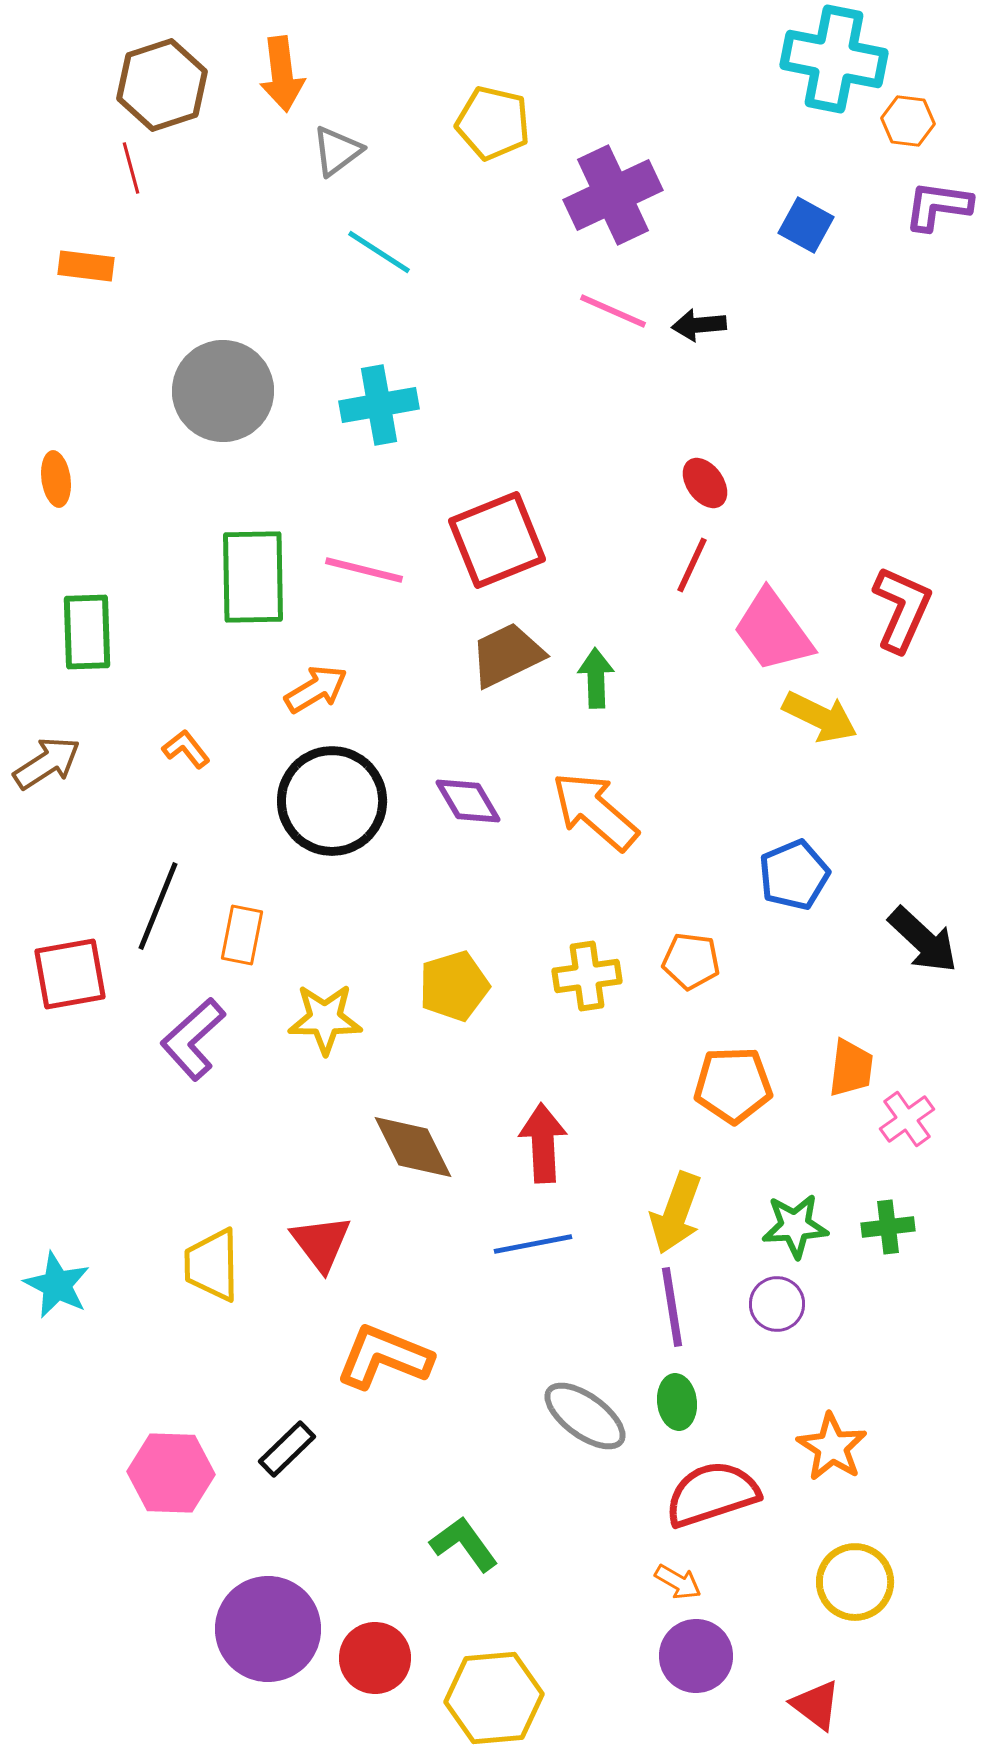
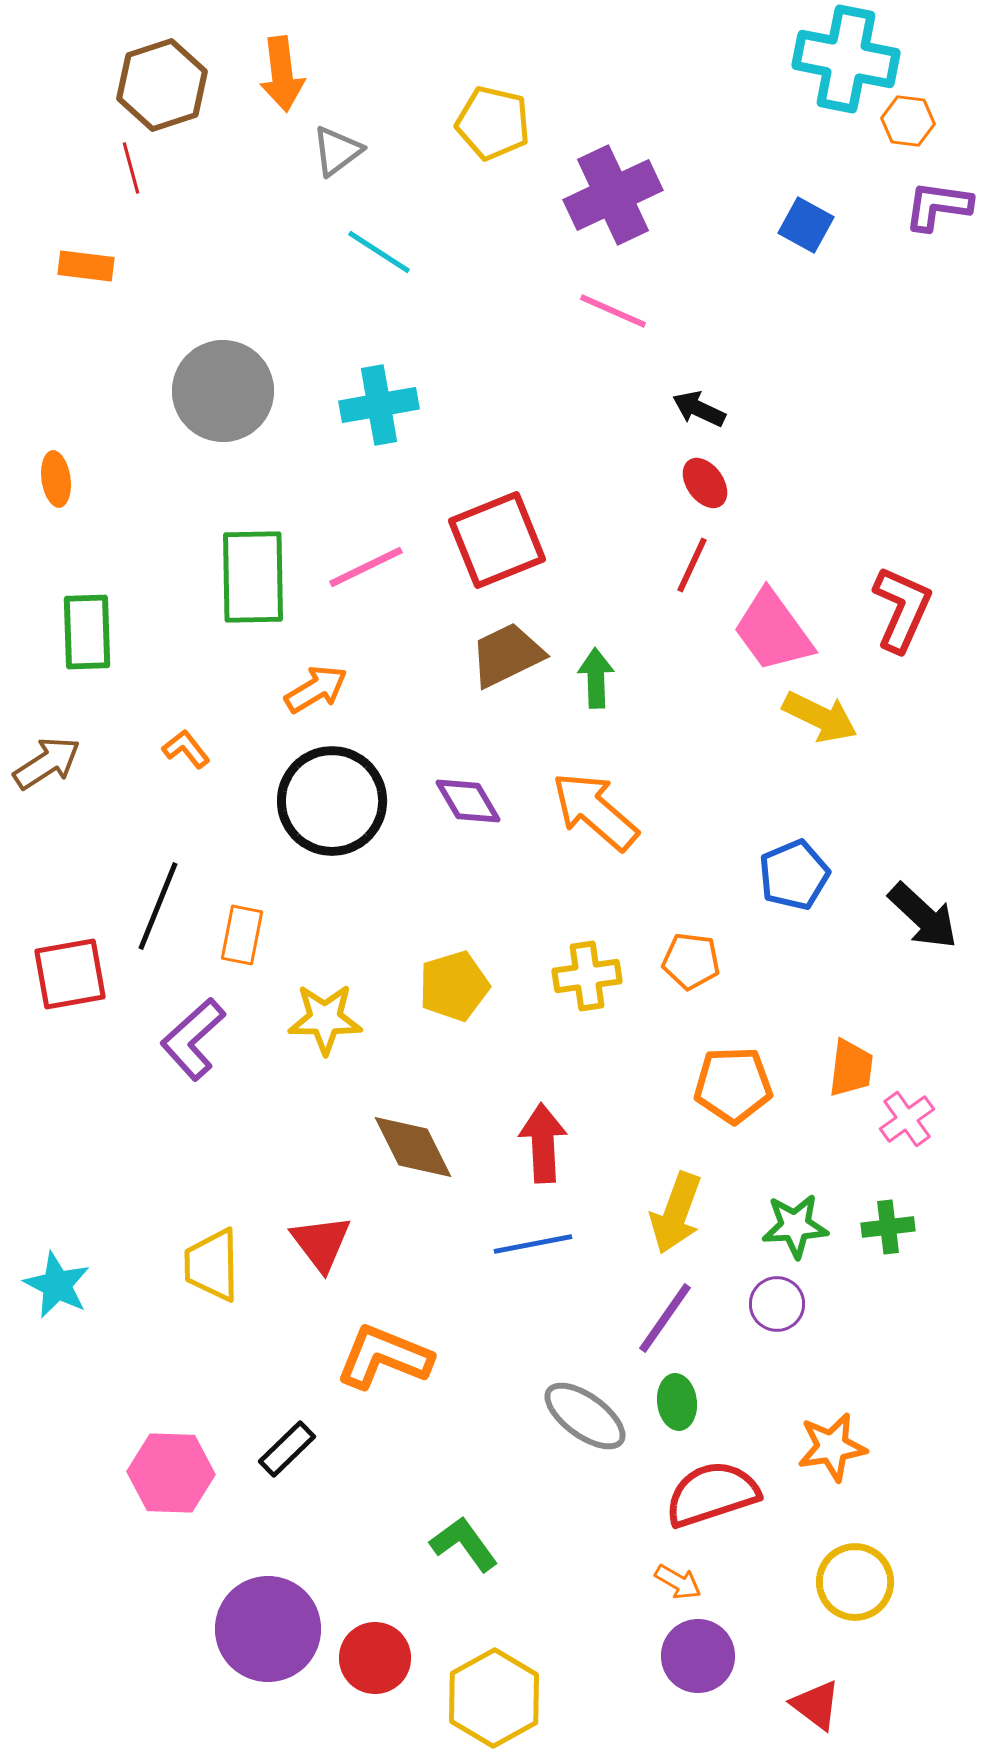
cyan cross at (834, 59): moved 12 px right
black arrow at (699, 325): moved 84 px down; rotated 30 degrees clockwise
pink line at (364, 570): moved 2 px right, 3 px up; rotated 40 degrees counterclockwise
black arrow at (923, 940): moved 24 px up
purple line at (672, 1307): moved 7 px left, 11 px down; rotated 44 degrees clockwise
orange star at (832, 1447): rotated 30 degrees clockwise
purple circle at (696, 1656): moved 2 px right
yellow hexagon at (494, 1698): rotated 24 degrees counterclockwise
